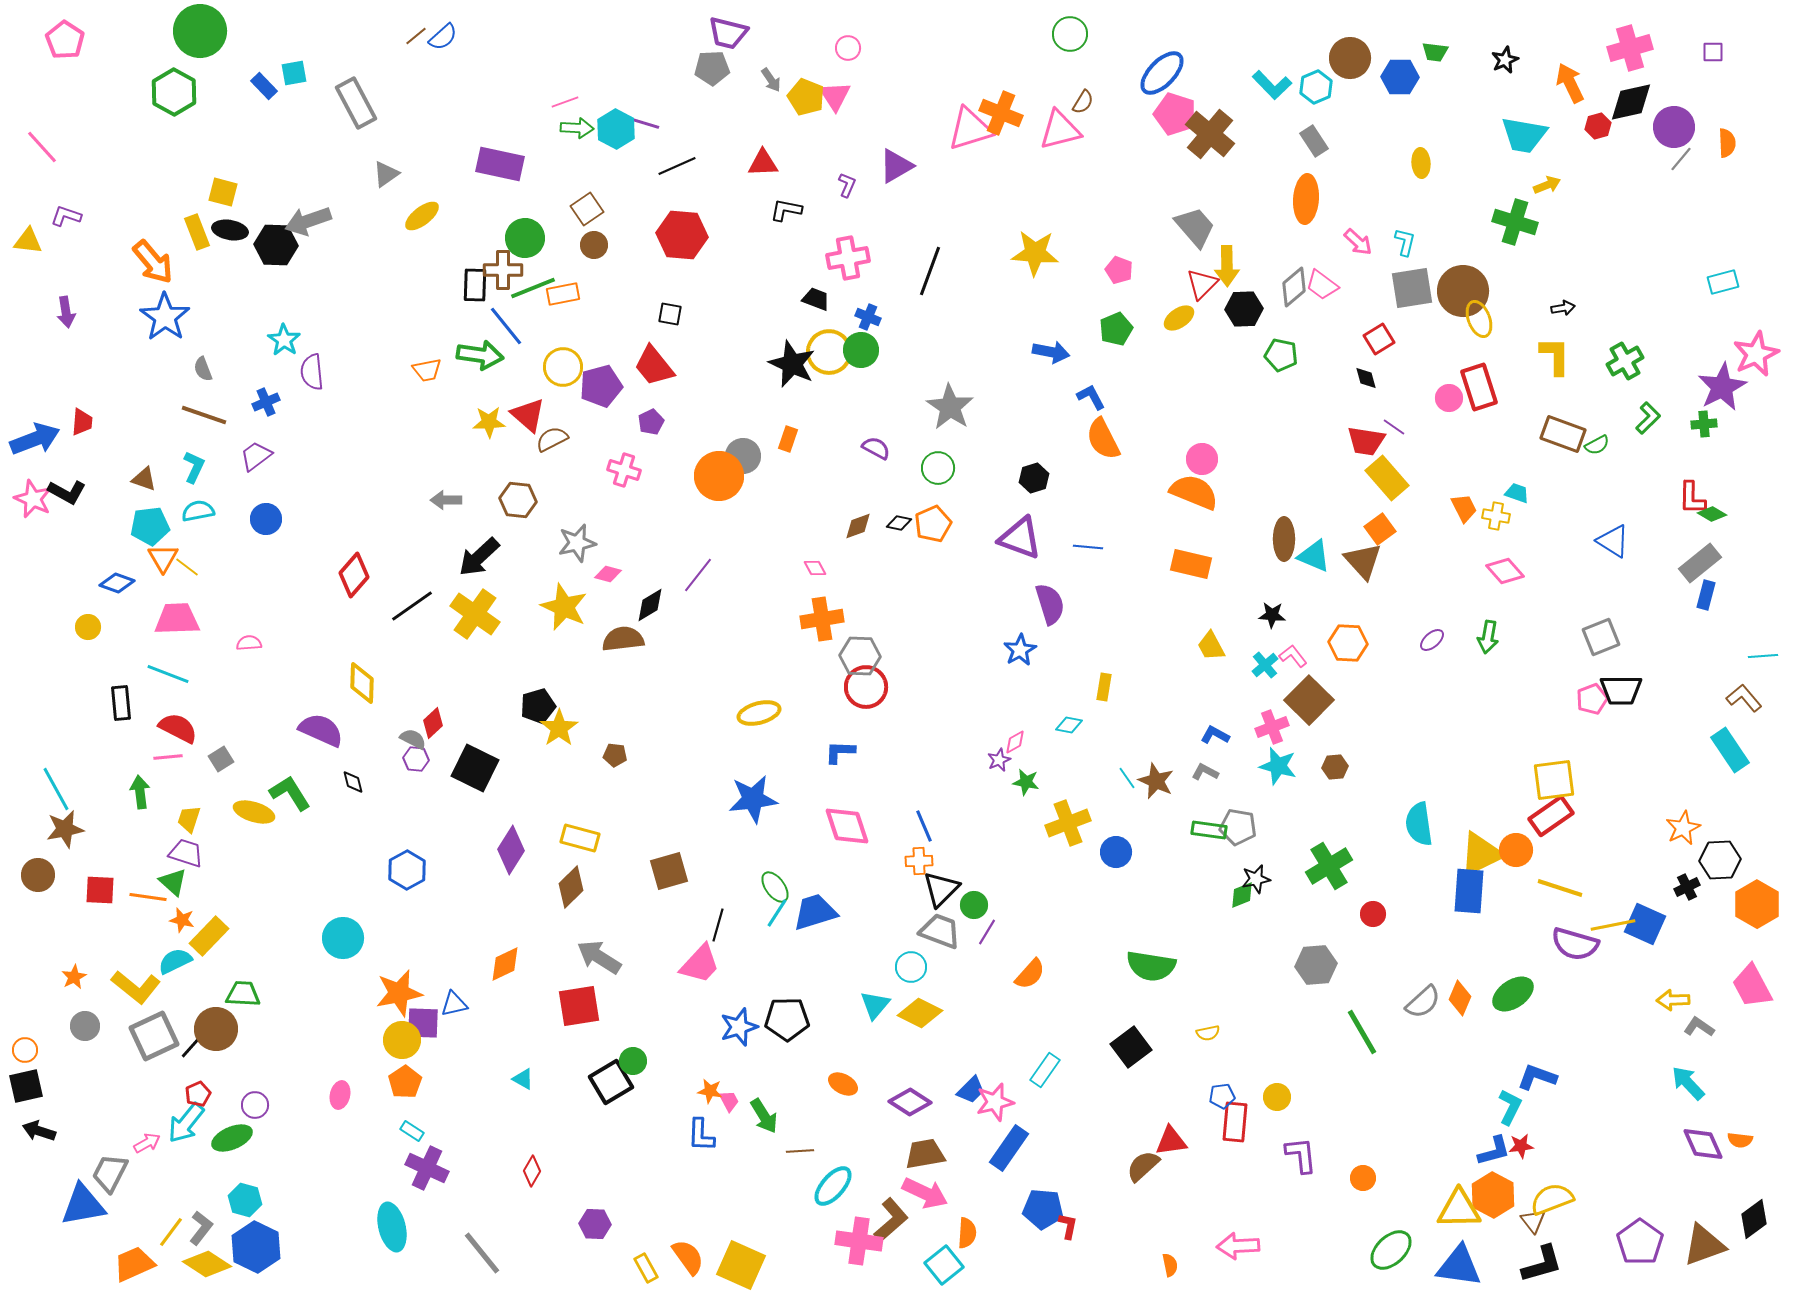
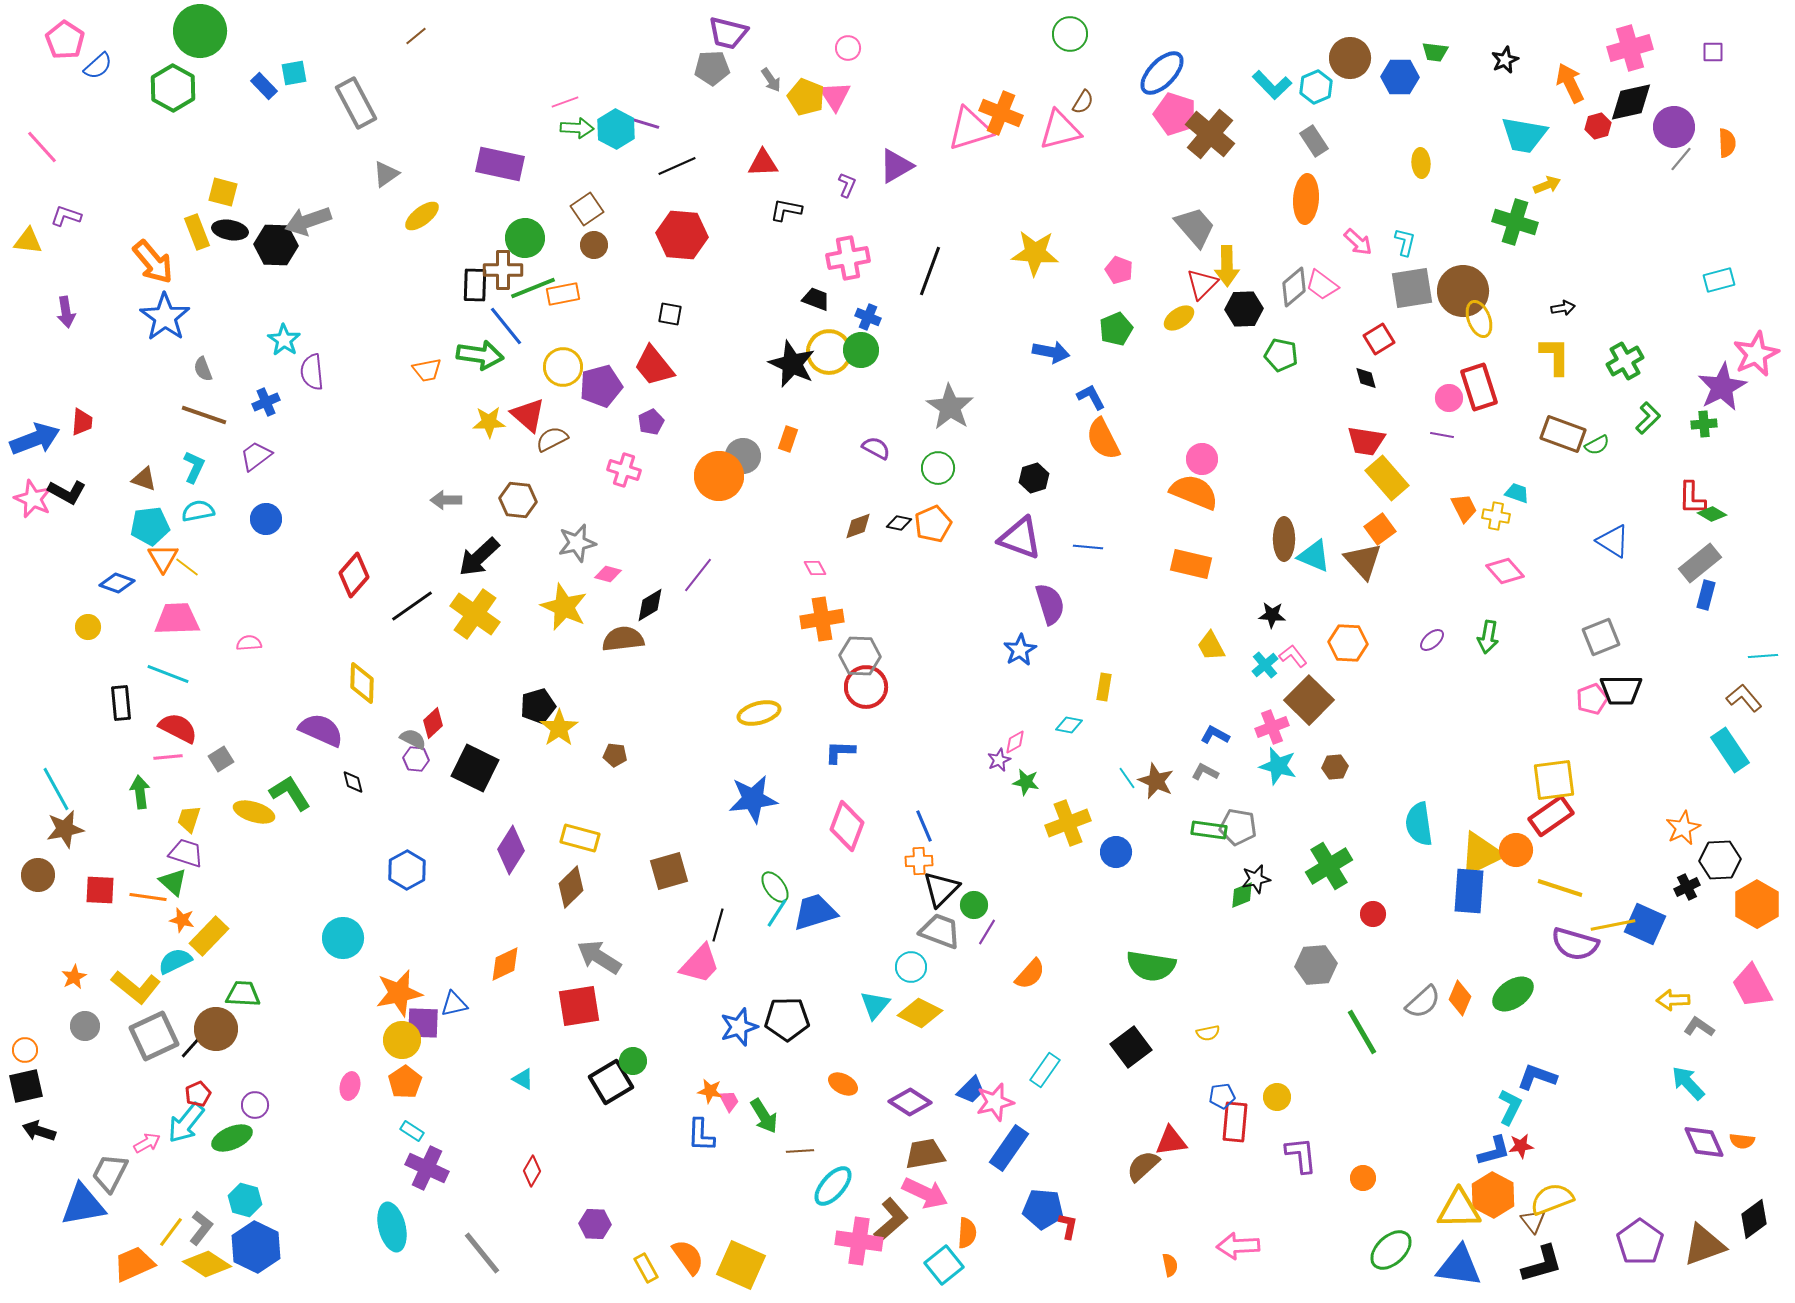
blue semicircle at (443, 37): moved 345 px left, 29 px down
green hexagon at (174, 92): moved 1 px left, 4 px up
cyan rectangle at (1723, 282): moved 4 px left, 2 px up
purple line at (1394, 427): moved 48 px right, 8 px down; rotated 25 degrees counterclockwise
pink diamond at (847, 826): rotated 39 degrees clockwise
pink ellipse at (340, 1095): moved 10 px right, 9 px up
orange semicircle at (1740, 1140): moved 2 px right, 1 px down
purple diamond at (1703, 1144): moved 1 px right, 2 px up
